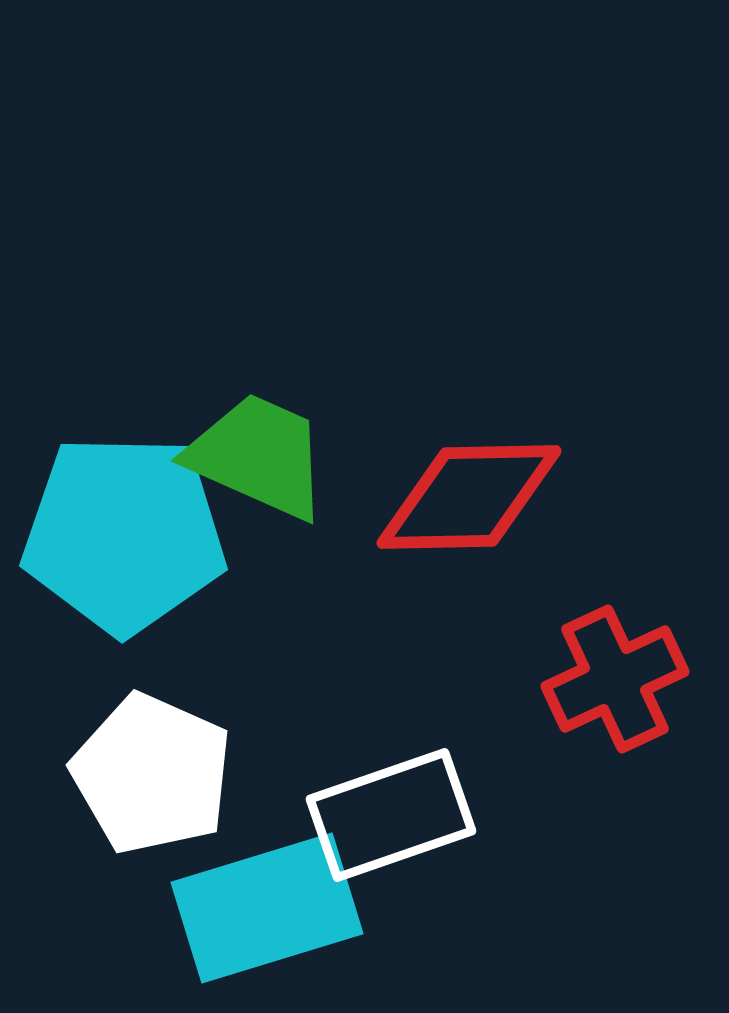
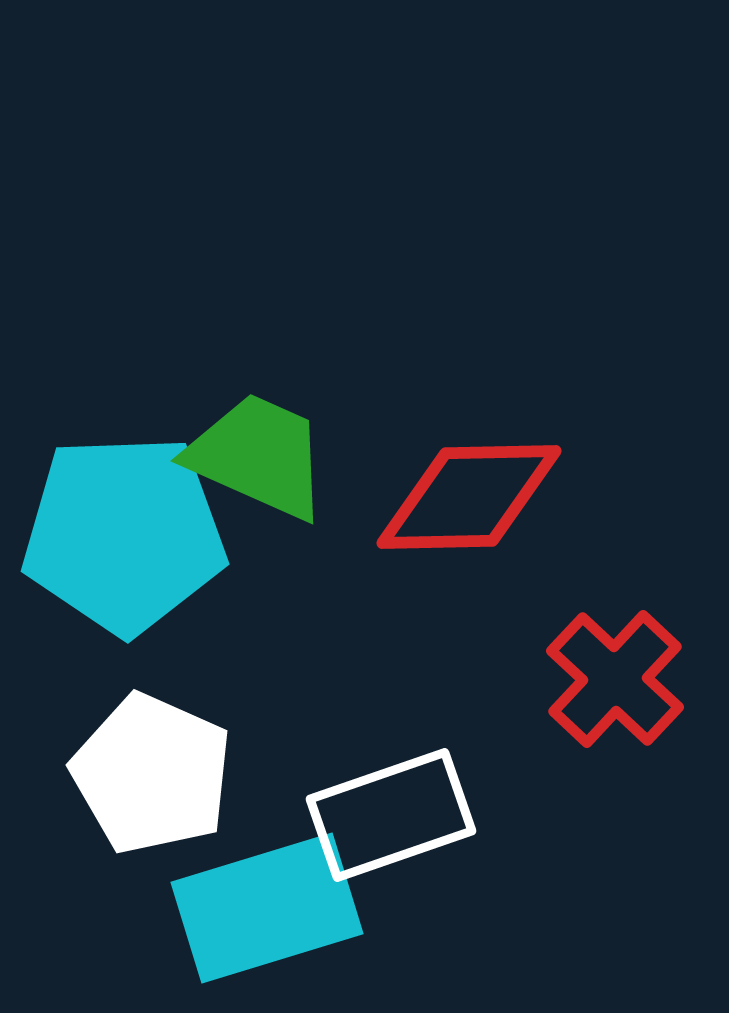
cyan pentagon: rotated 3 degrees counterclockwise
red cross: rotated 22 degrees counterclockwise
